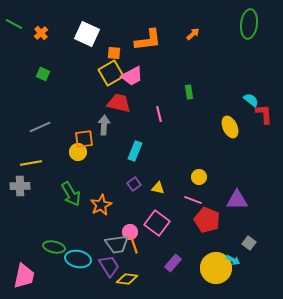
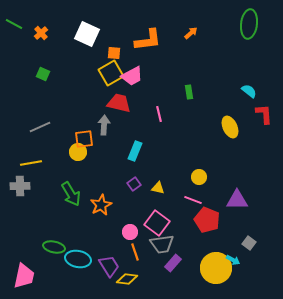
orange arrow at (193, 34): moved 2 px left, 1 px up
cyan semicircle at (251, 100): moved 2 px left, 9 px up
gray trapezoid at (117, 244): moved 45 px right
orange line at (134, 245): moved 1 px right, 7 px down
